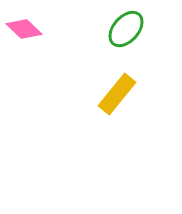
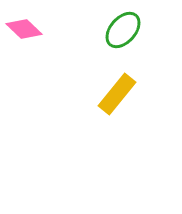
green ellipse: moved 3 px left, 1 px down
